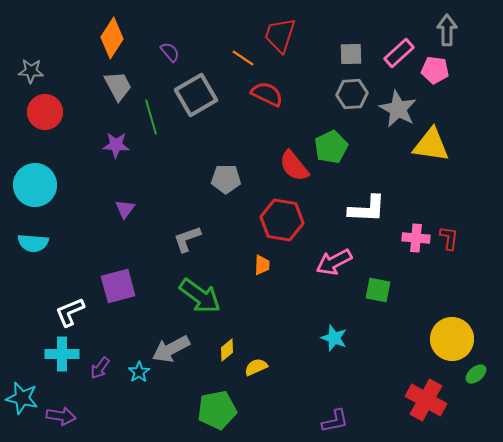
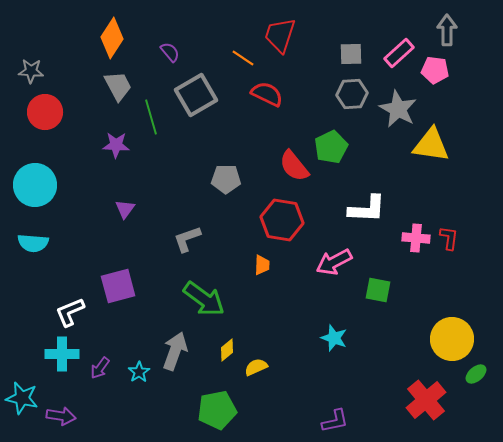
green arrow at (200, 296): moved 4 px right, 3 px down
gray arrow at (171, 349): moved 4 px right, 2 px down; rotated 138 degrees clockwise
red cross at (426, 400): rotated 21 degrees clockwise
